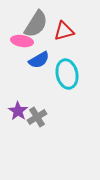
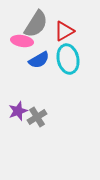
red triangle: rotated 15 degrees counterclockwise
cyan ellipse: moved 1 px right, 15 px up
purple star: rotated 18 degrees clockwise
